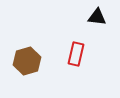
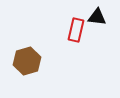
red rectangle: moved 24 px up
